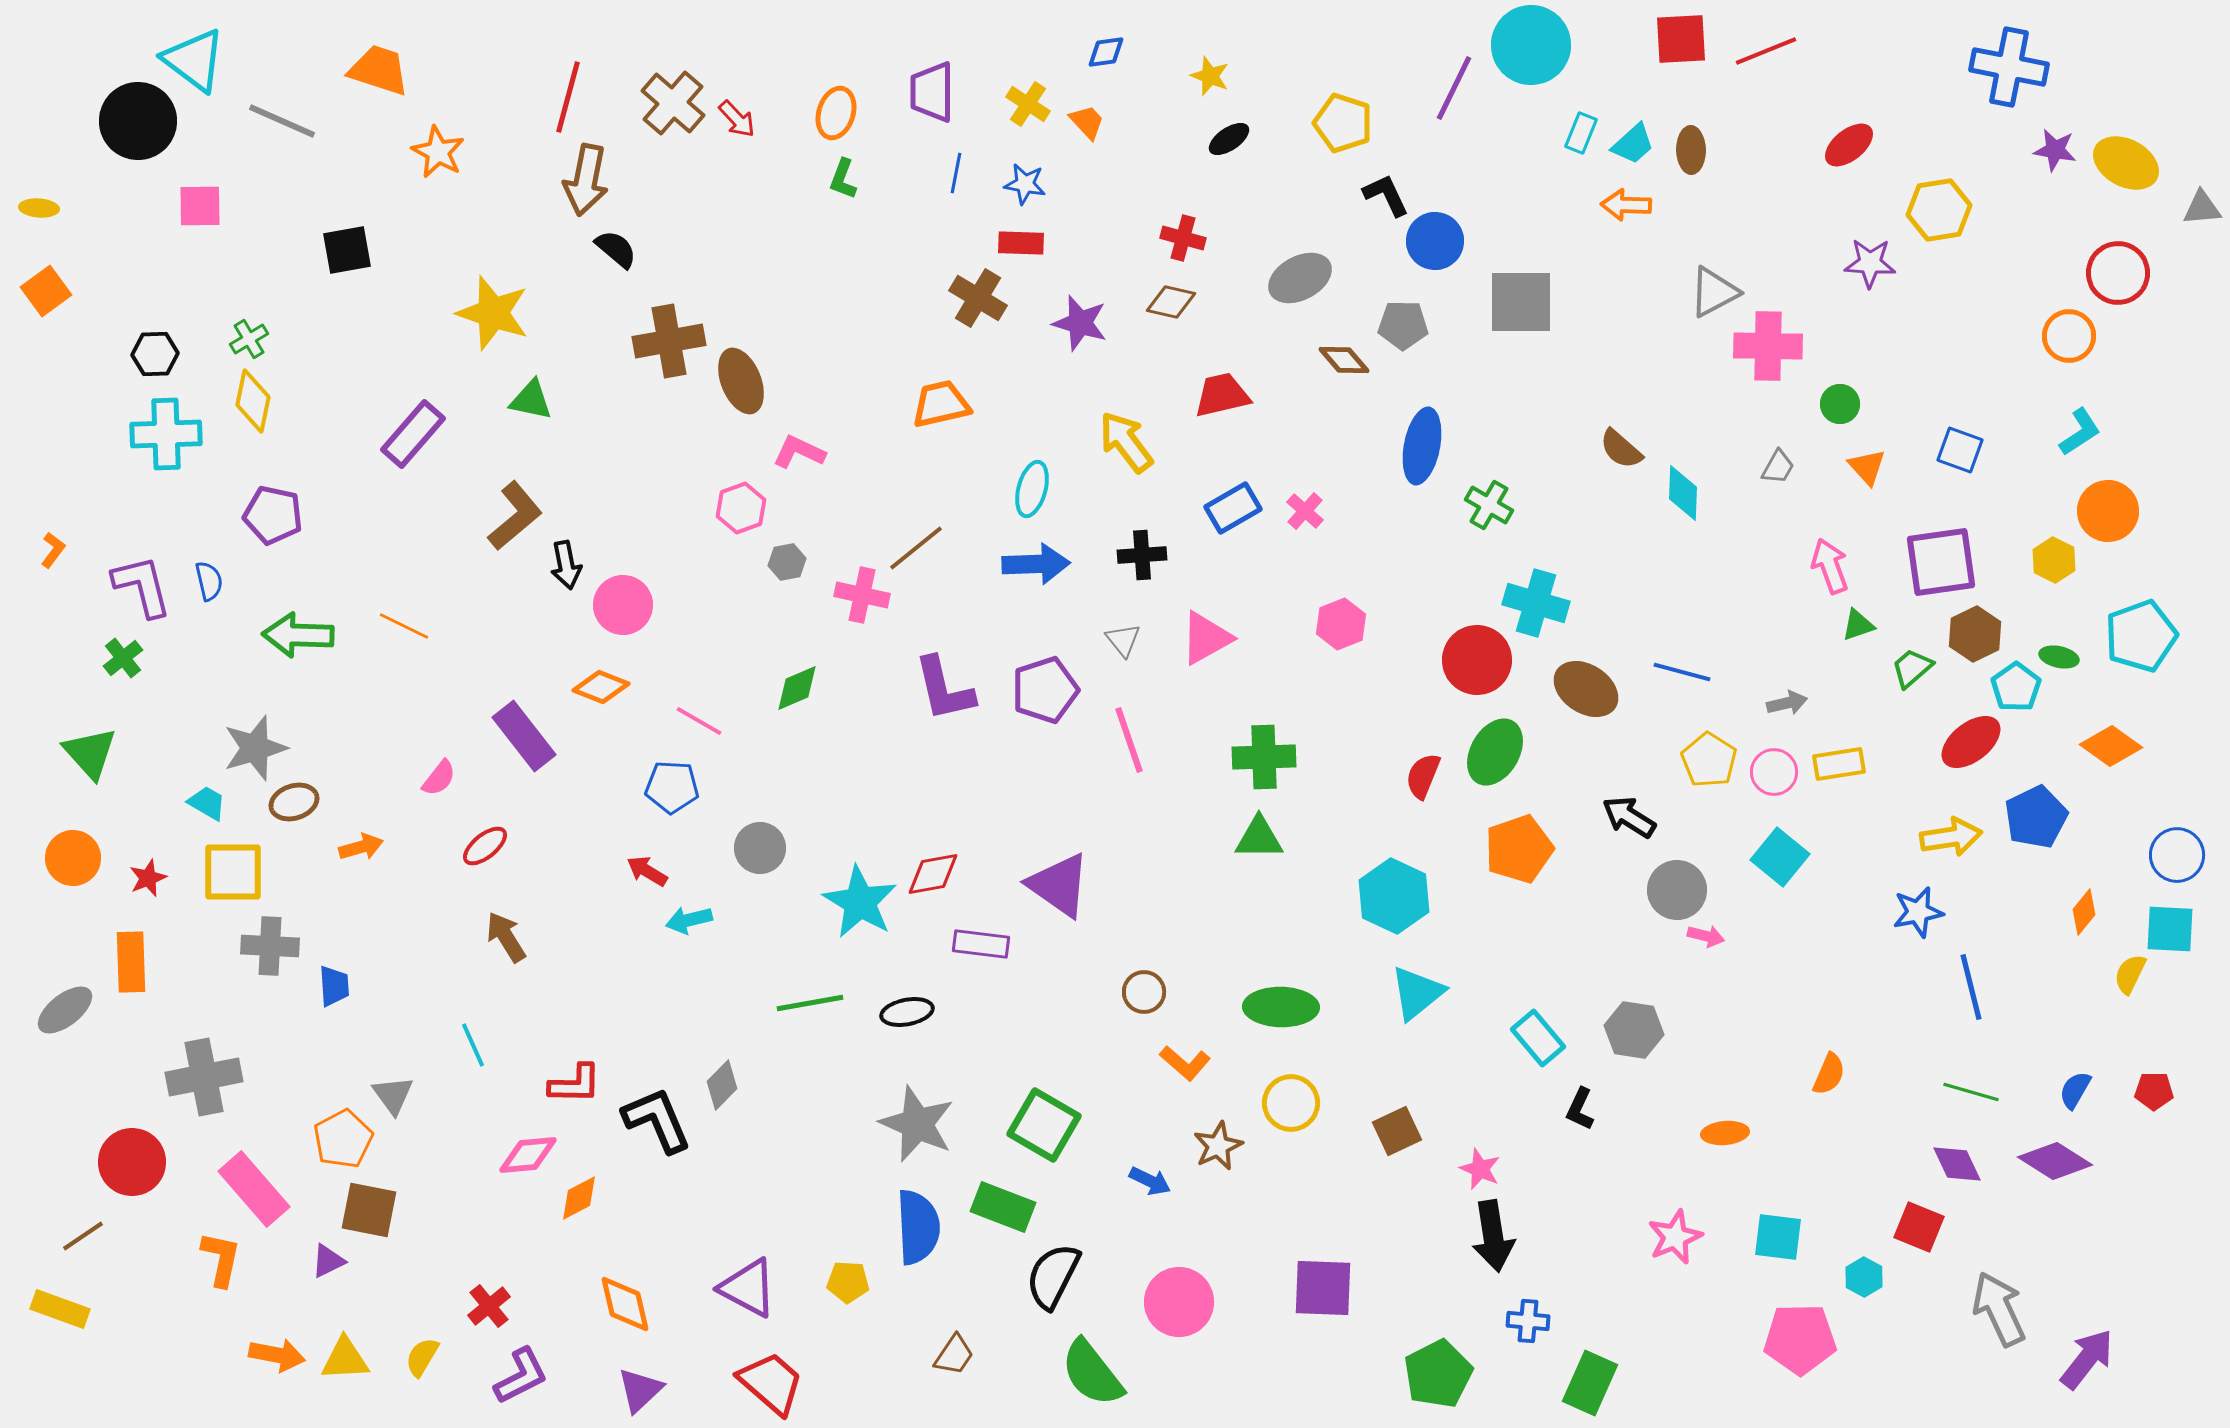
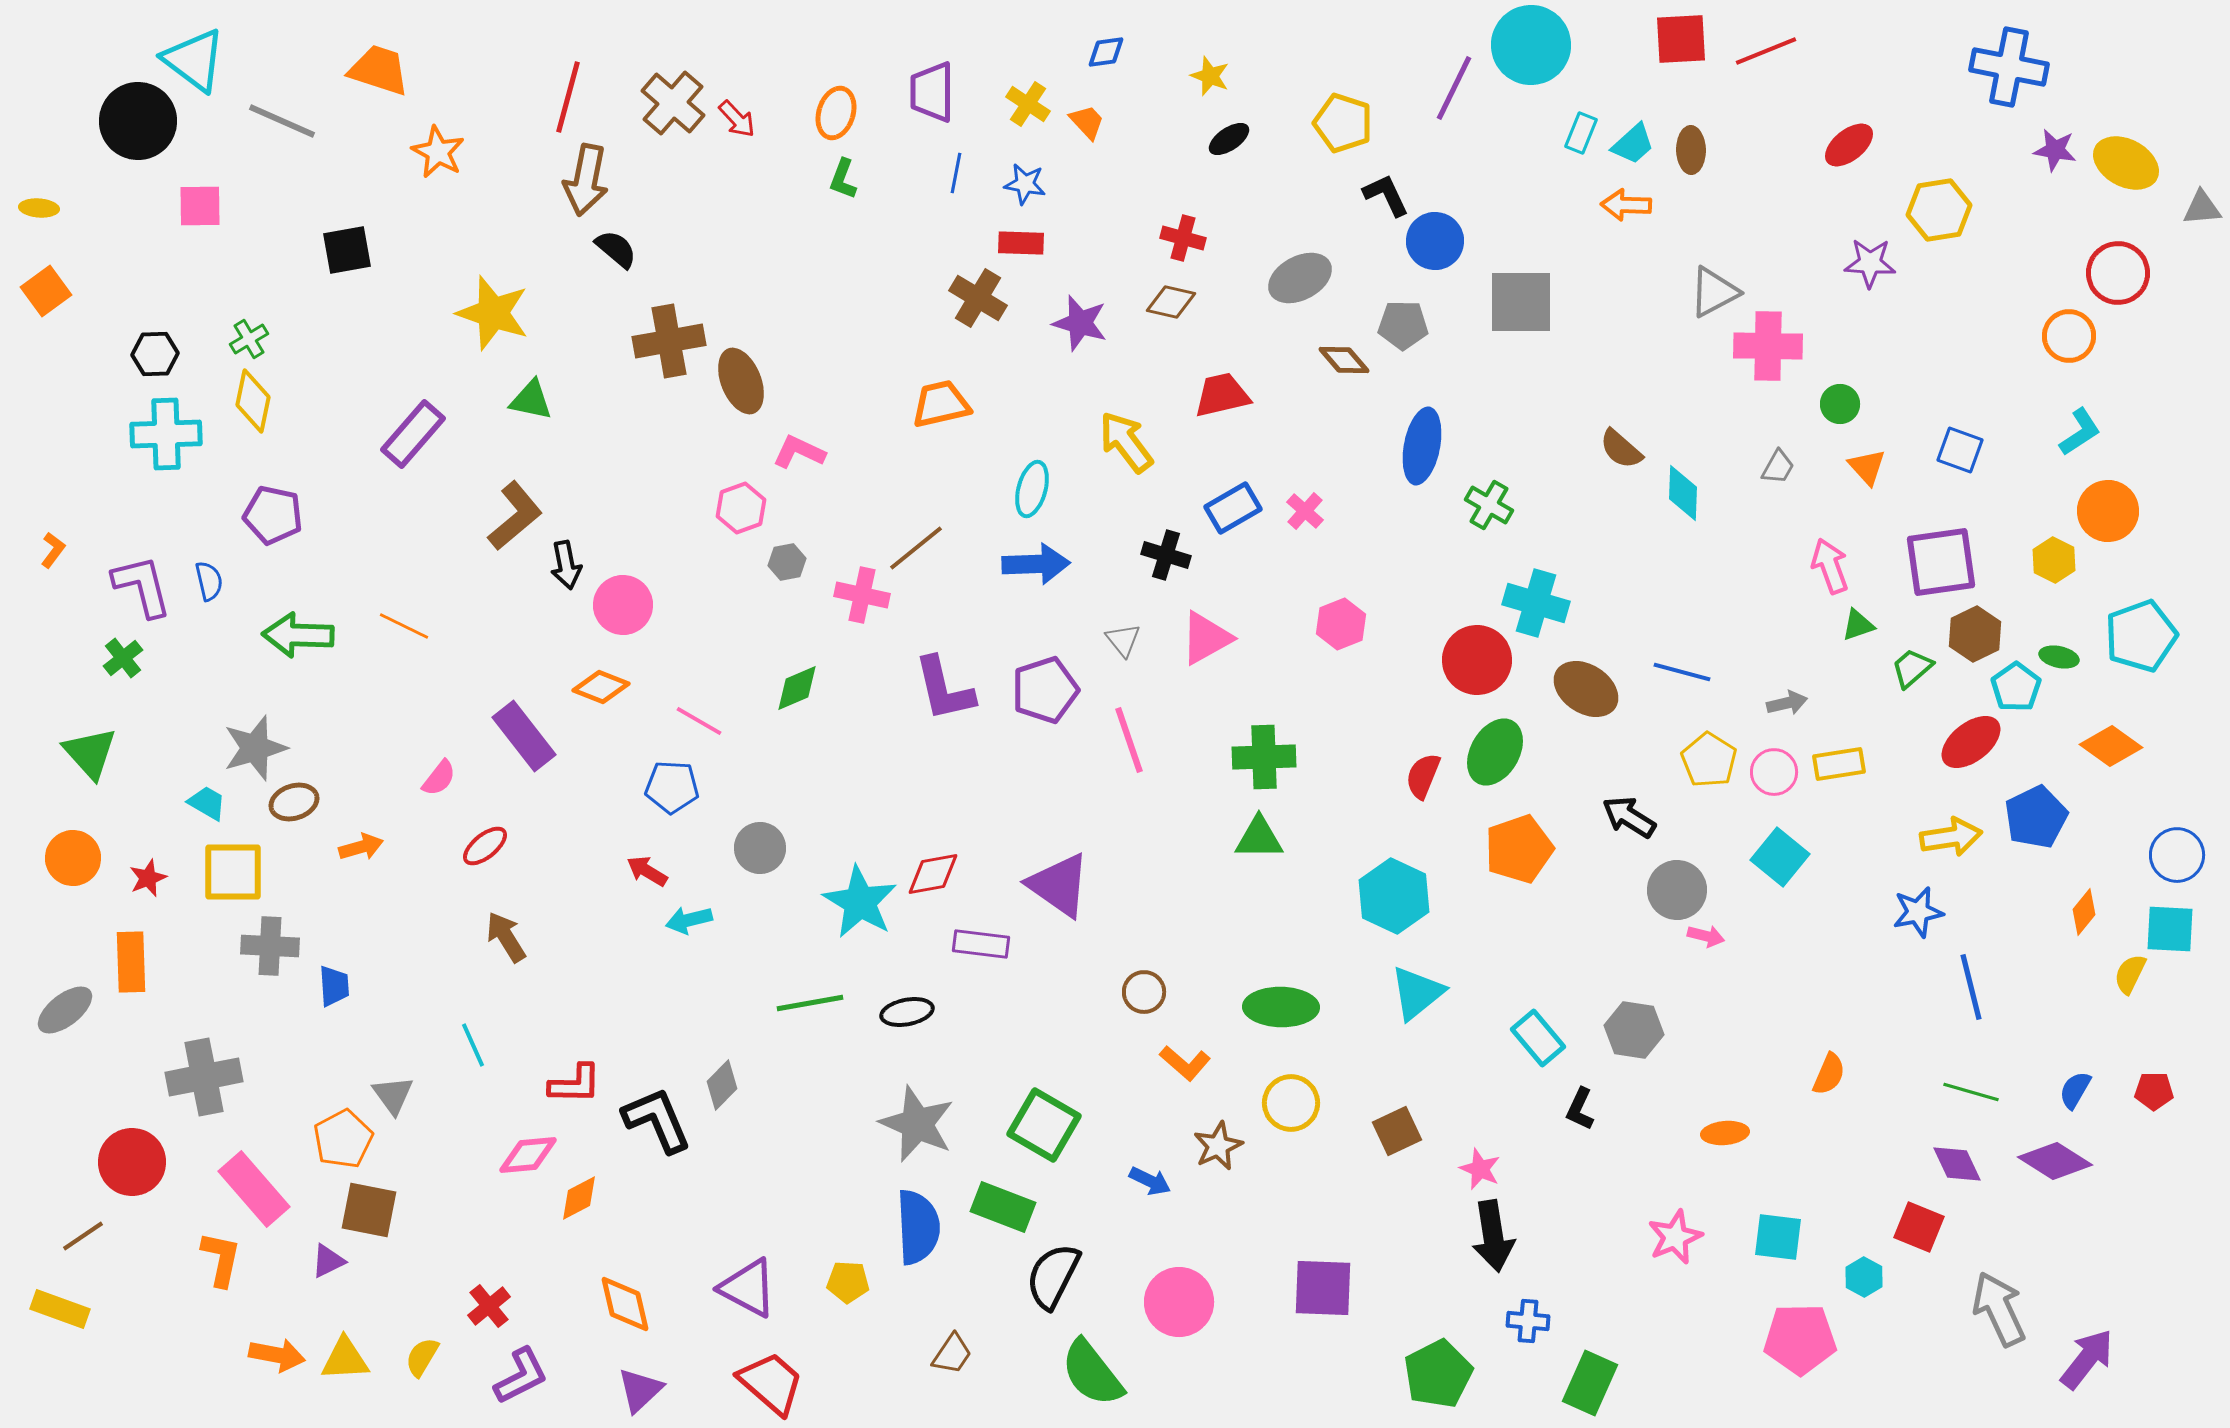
black cross at (1142, 555): moved 24 px right; rotated 21 degrees clockwise
brown trapezoid at (954, 1355): moved 2 px left, 1 px up
